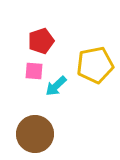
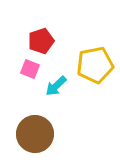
pink square: moved 4 px left, 2 px up; rotated 18 degrees clockwise
